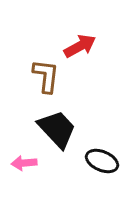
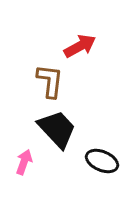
brown L-shape: moved 4 px right, 5 px down
pink arrow: moved 1 px up; rotated 115 degrees clockwise
